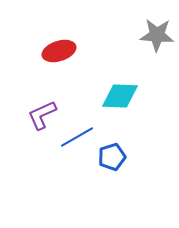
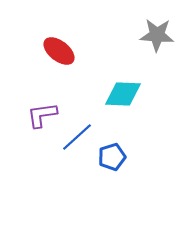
red ellipse: rotated 56 degrees clockwise
cyan diamond: moved 3 px right, 2 px up
purple L-shape: rotated 16 degrees clockwise
blue line: rotated 12 degrees counterclockwise
